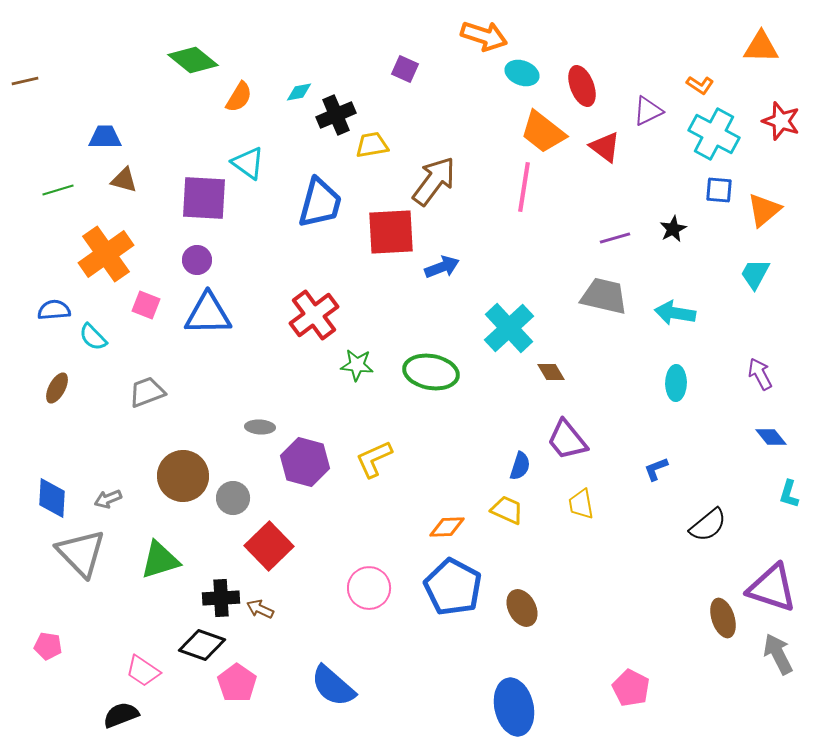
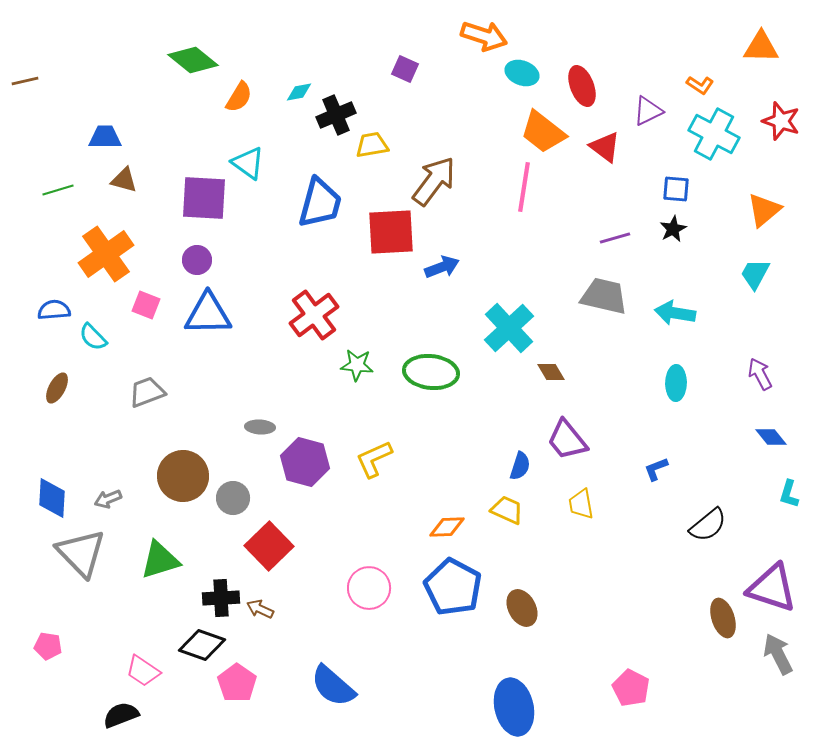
blue square at (719, 190): moved 43 px left, 1 px up
green ellipse at (431, 372): rotated 4 degrees counterclockwise
